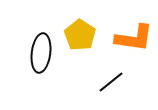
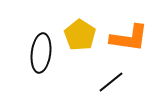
orange L-shape: moved 5 px left
